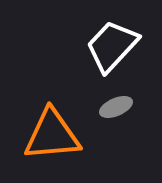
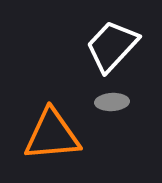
gray ellipse: moved 4 px left, 5 px up; rotated 20 degrees clockwise
